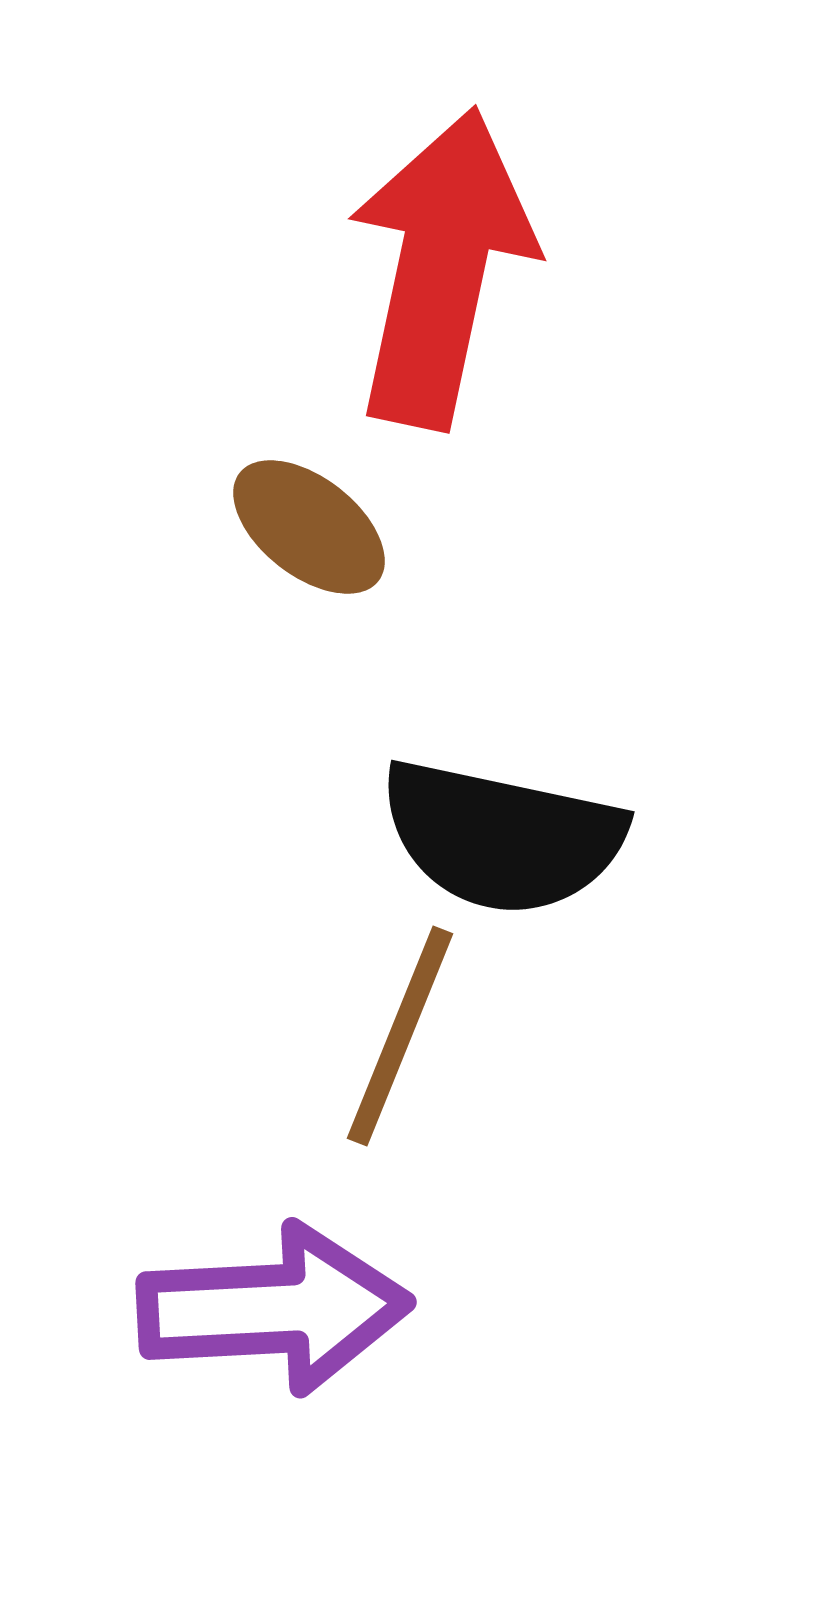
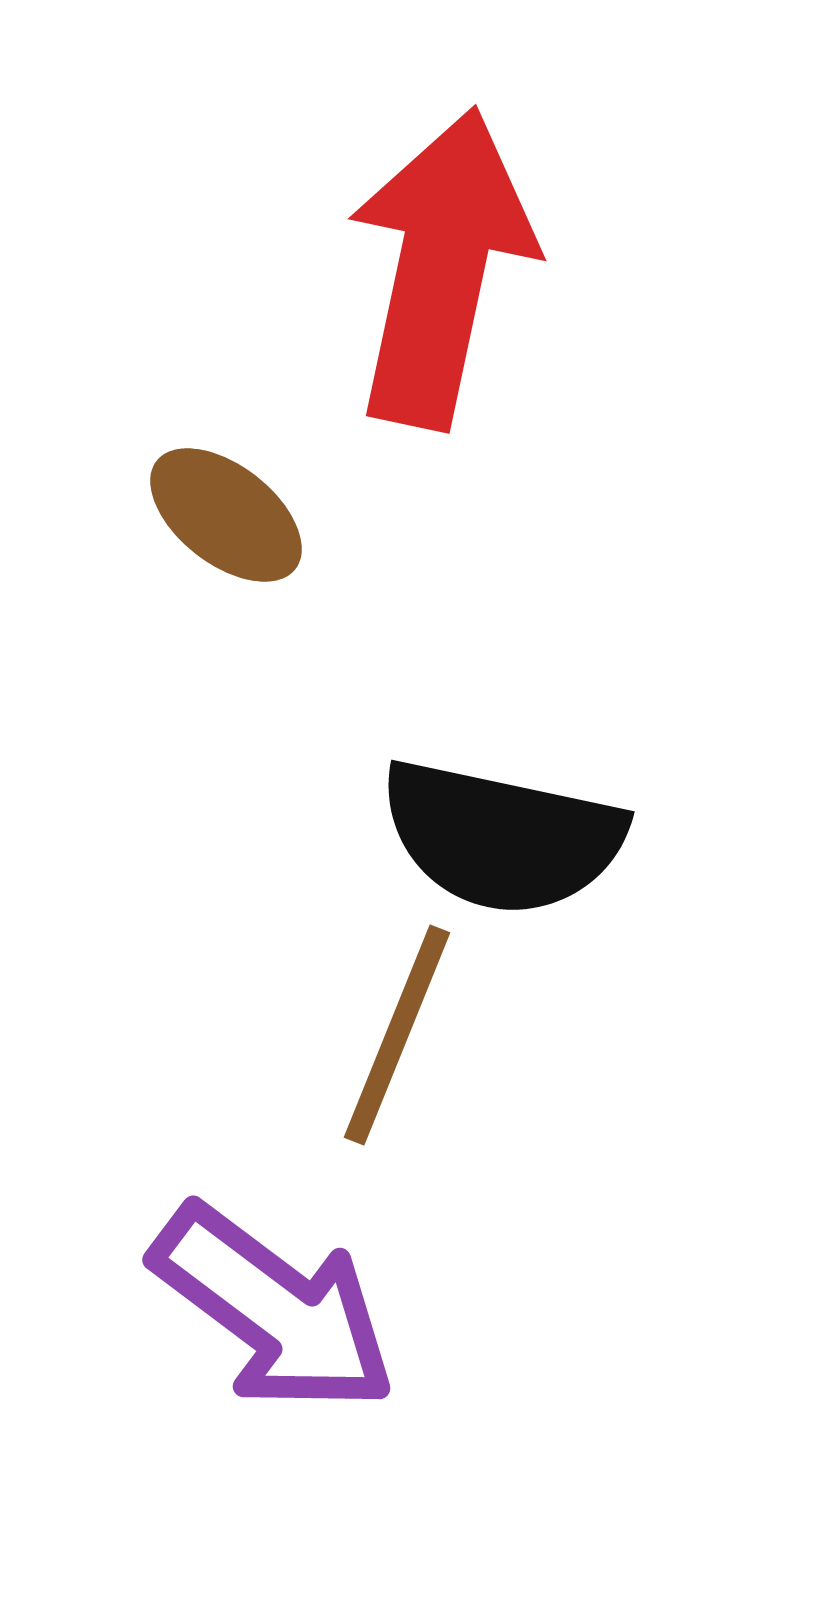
brown ellipse: moved 83 px left, 12 px up
brown line: moved 3 px left, 1 px up
purple arrow: rotated 40 degrees clockwise
